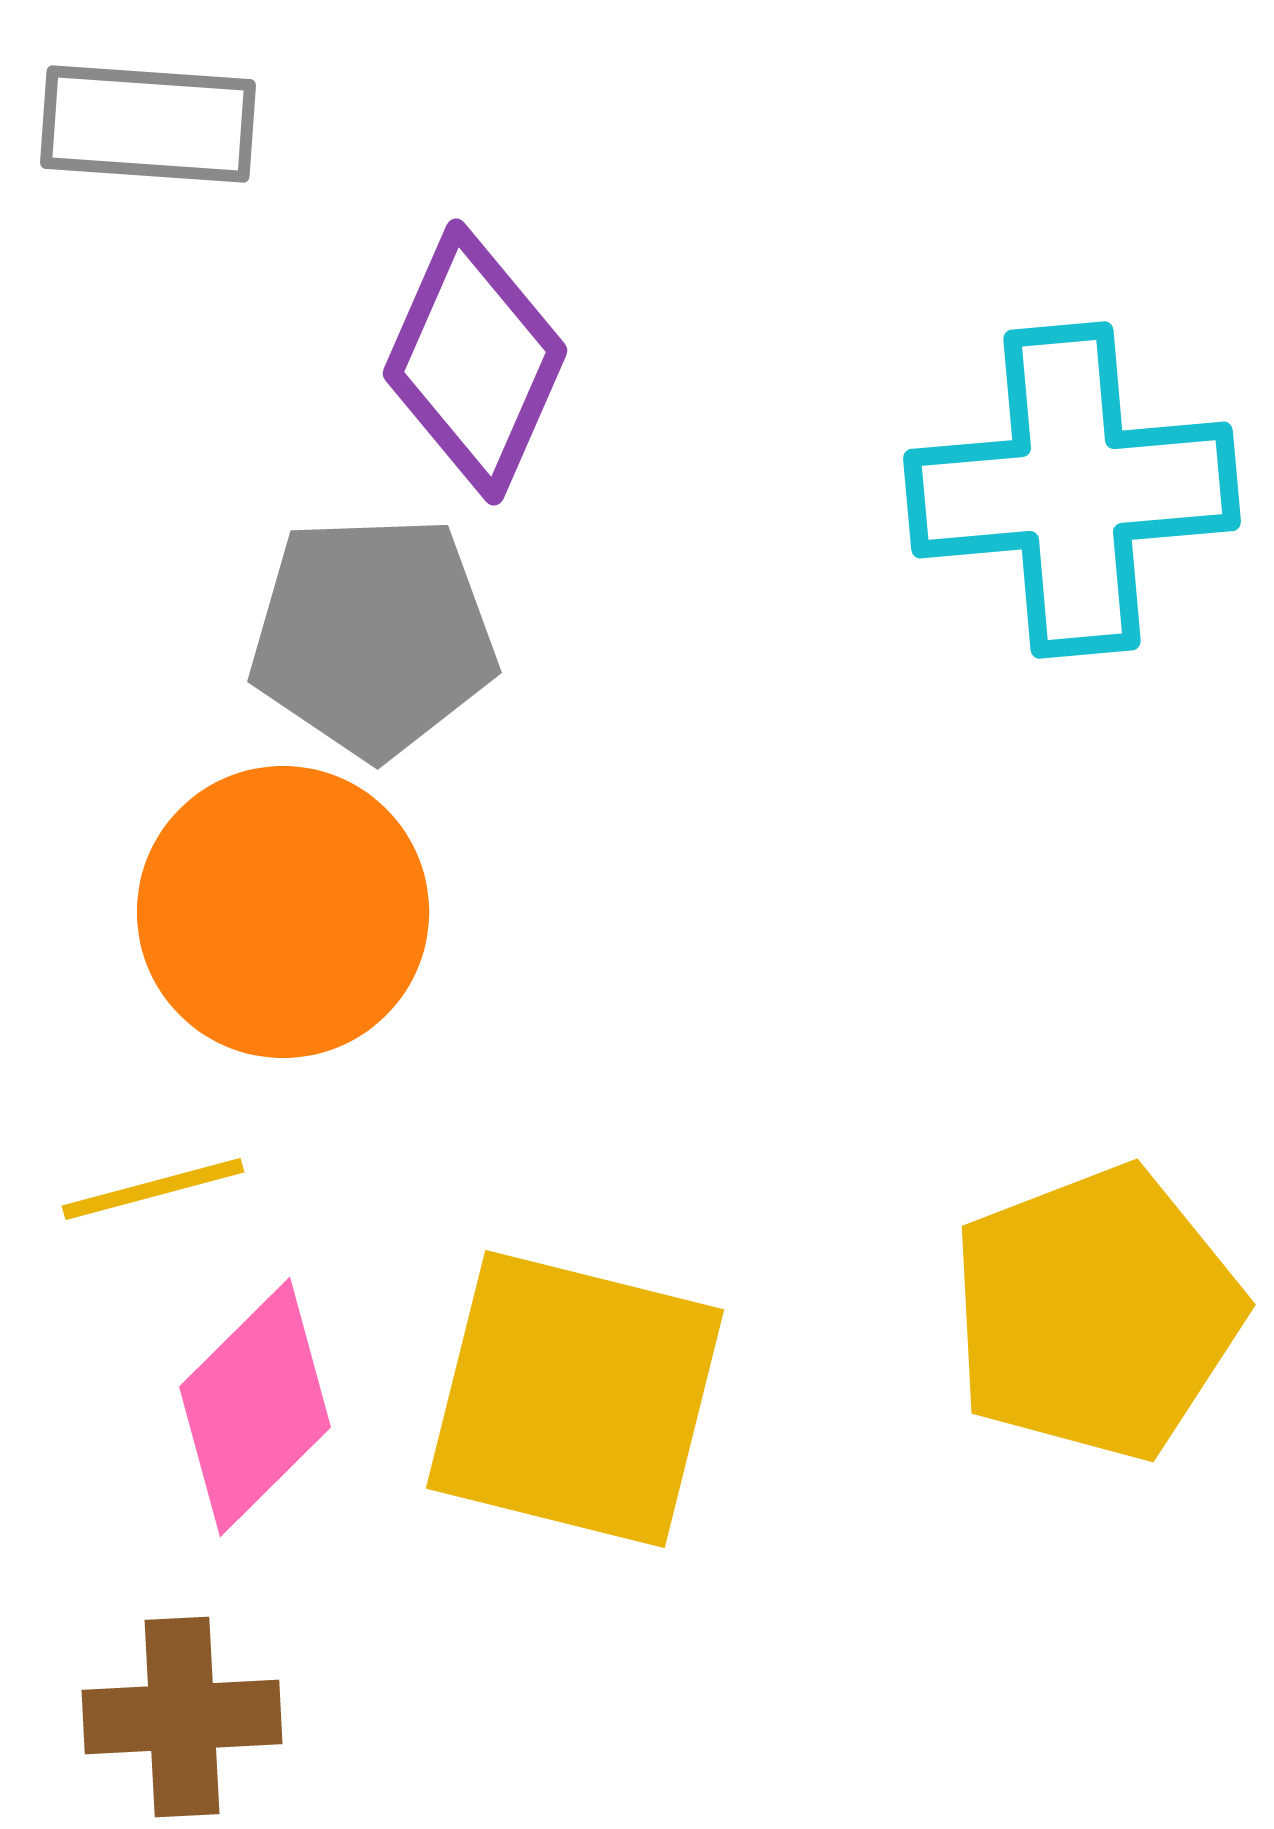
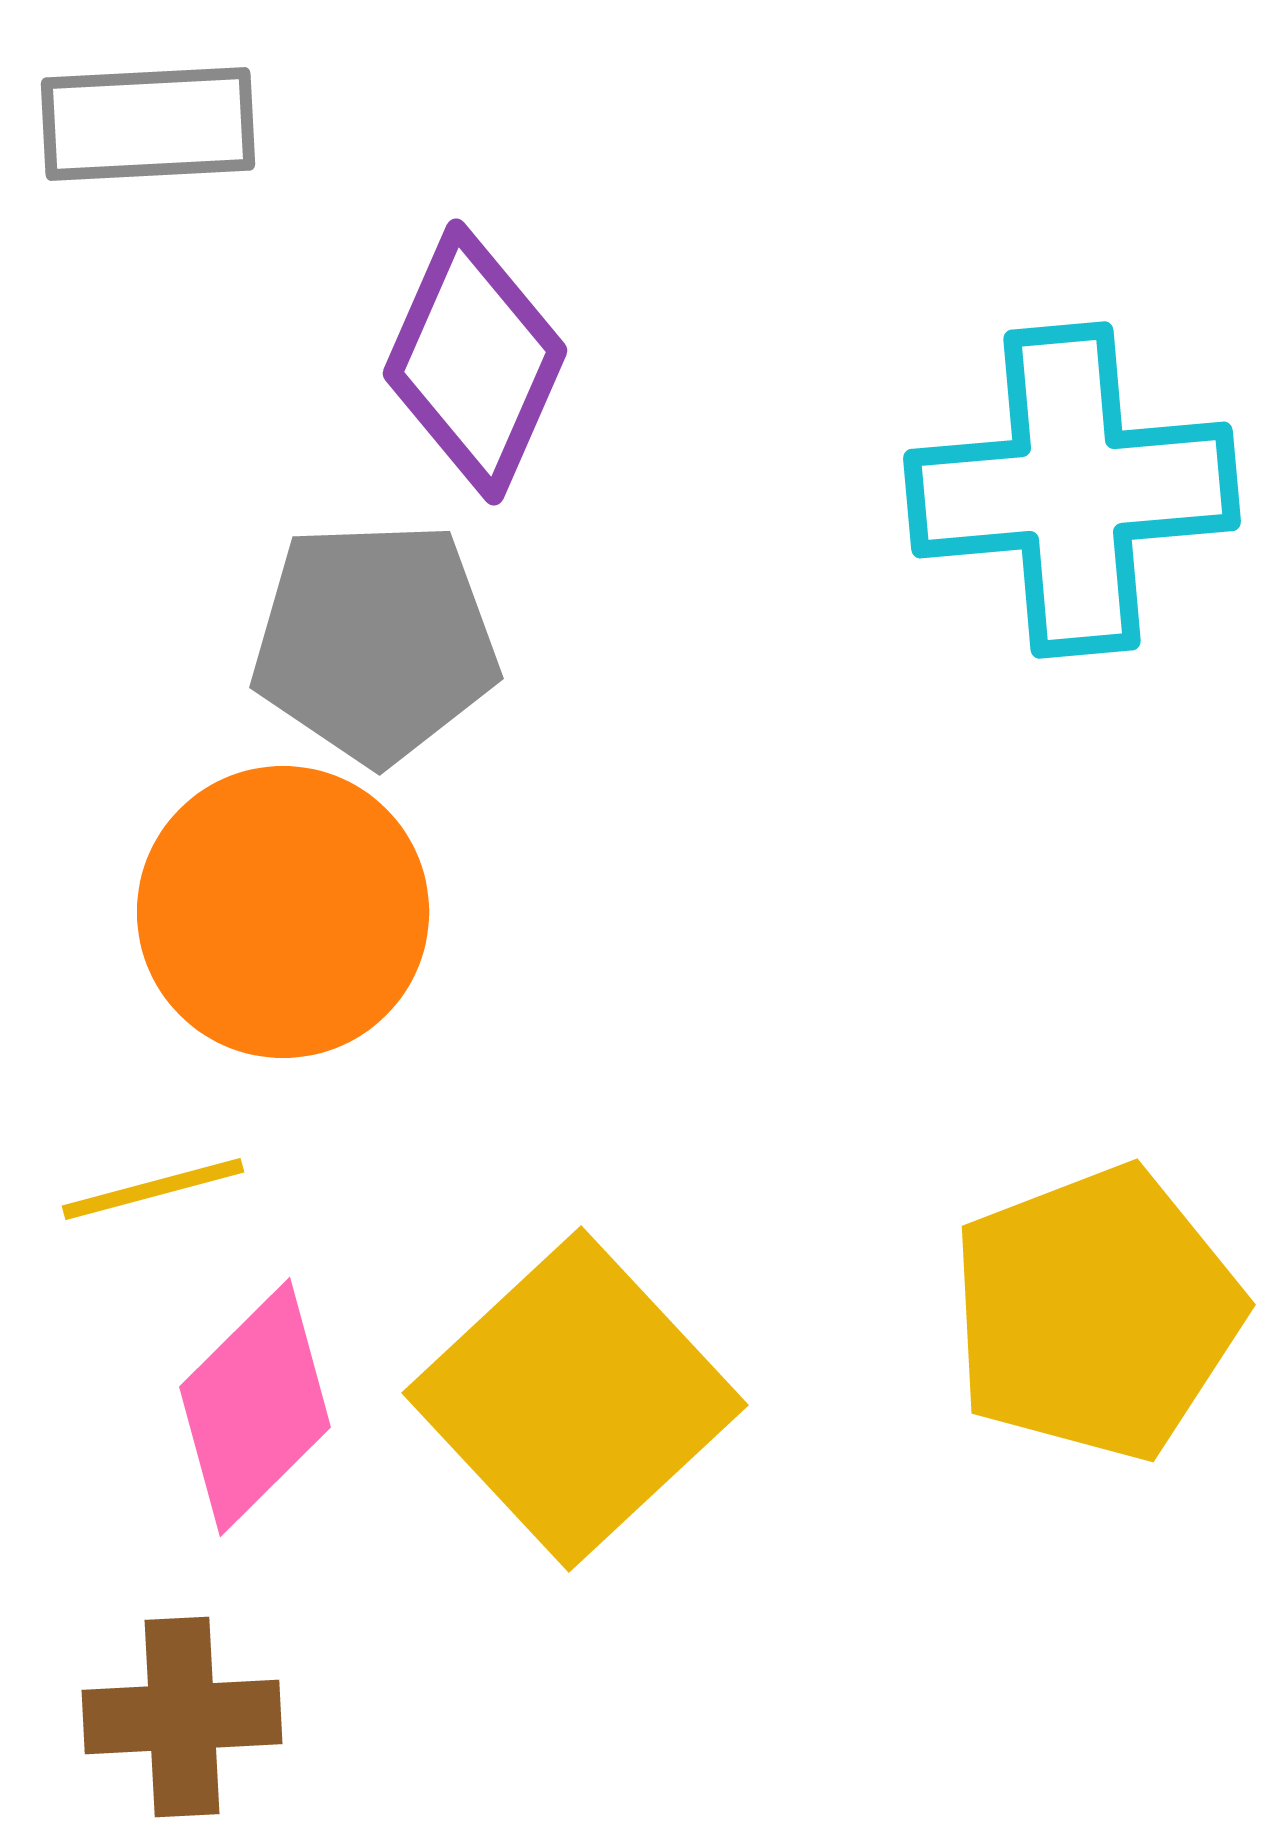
gray rectangle: rotated 7 degrees counterclockwise
gray pentagon: moved 2 px right, 6 px down
yellow square: rotated 33 degrees clockwise
